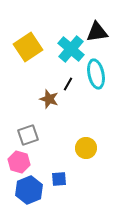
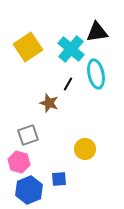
brown star: moved 4 px down
yellow circle: moved 1 px left, 1 px down
